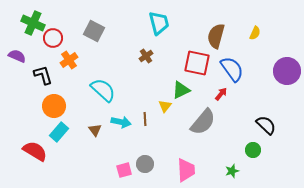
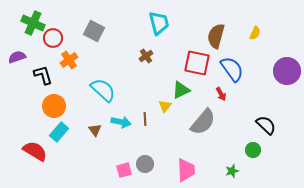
purple semicircle: moved 1 px down; rotated 42 degrees counterclockwise
red arrow: rotated 112 degrees clockwise
